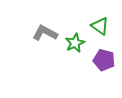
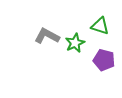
green triangle: rotated 18 degrees counterclockwise
gray L-shape: moved 2 px right, 3 px down
